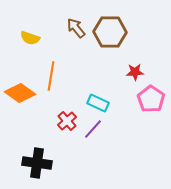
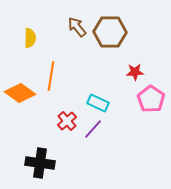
brown arrow: moved 1 px right, 1 px up
yellow semicircle: rotated 108 degrees counterclockwise
black cross: moved 3 px right
